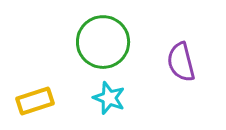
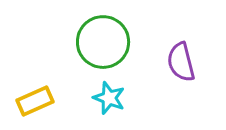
yellow rectangle: rotated 6 degrees counterclockwise
